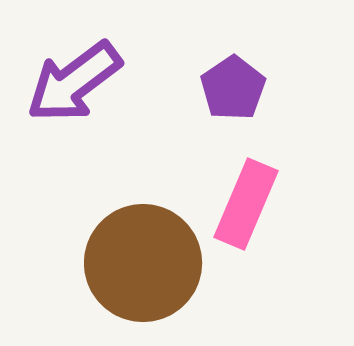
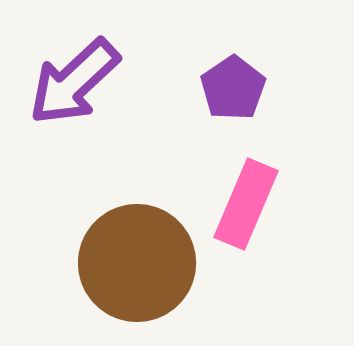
purple arrow: rotated 6 degrees counterclockwise
brown circle: moved 6 px left
